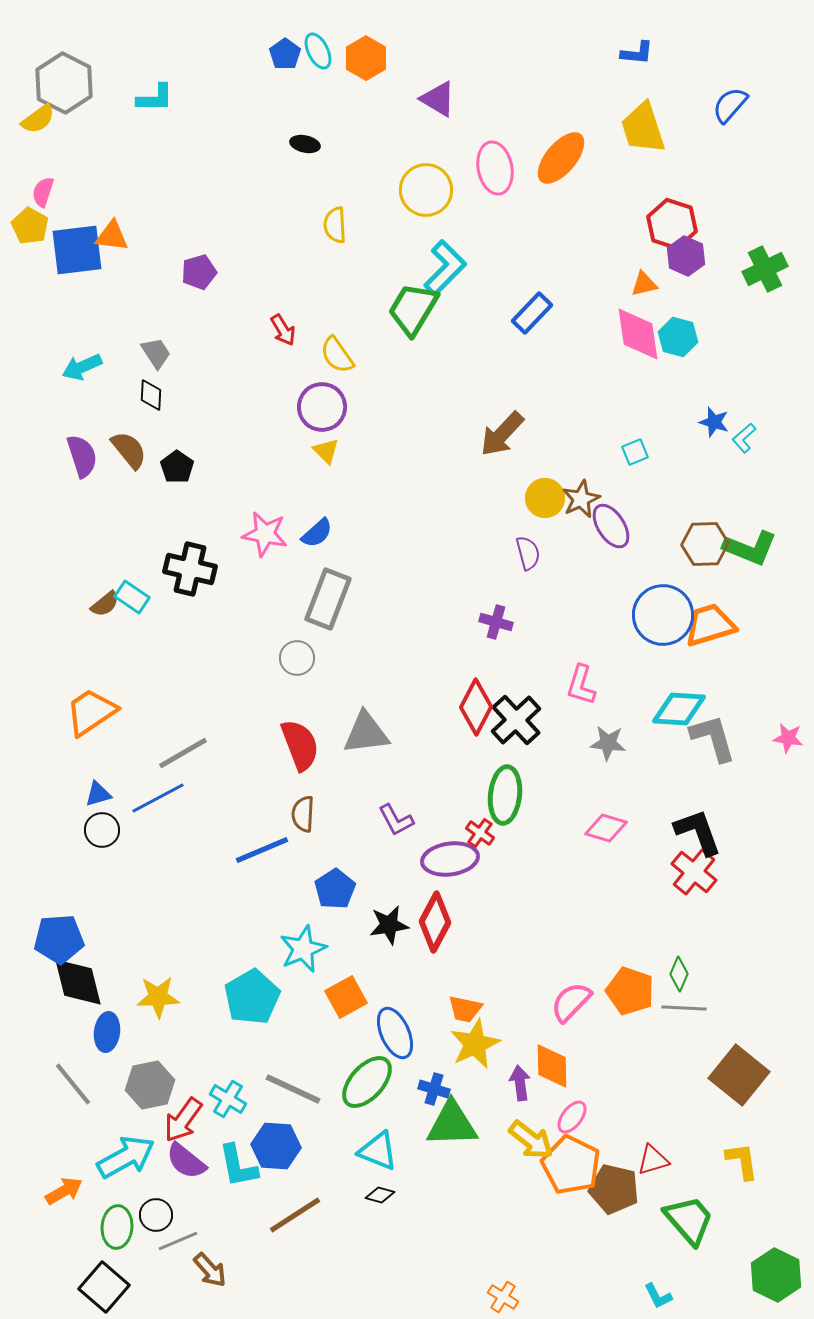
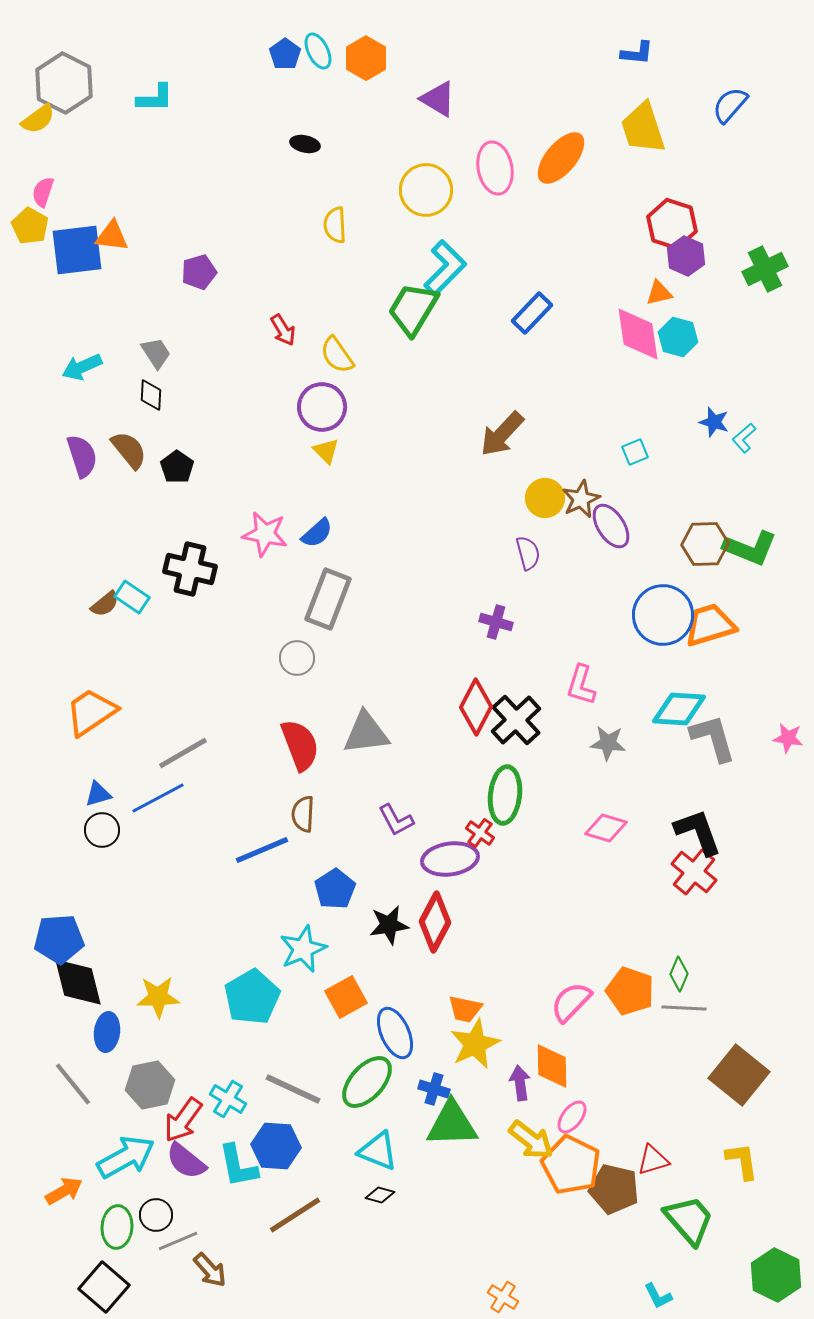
orange triangle at (644, 284): moved 15 px right, 9 px down
